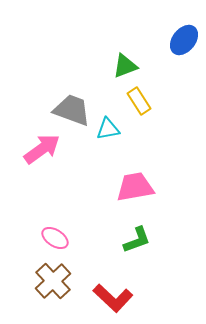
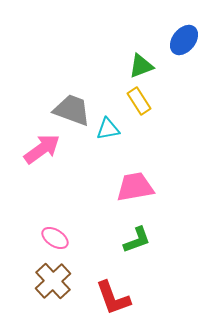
green triangle: moved 16 px right
red L-shape: rotated 27 degrees clockwise
